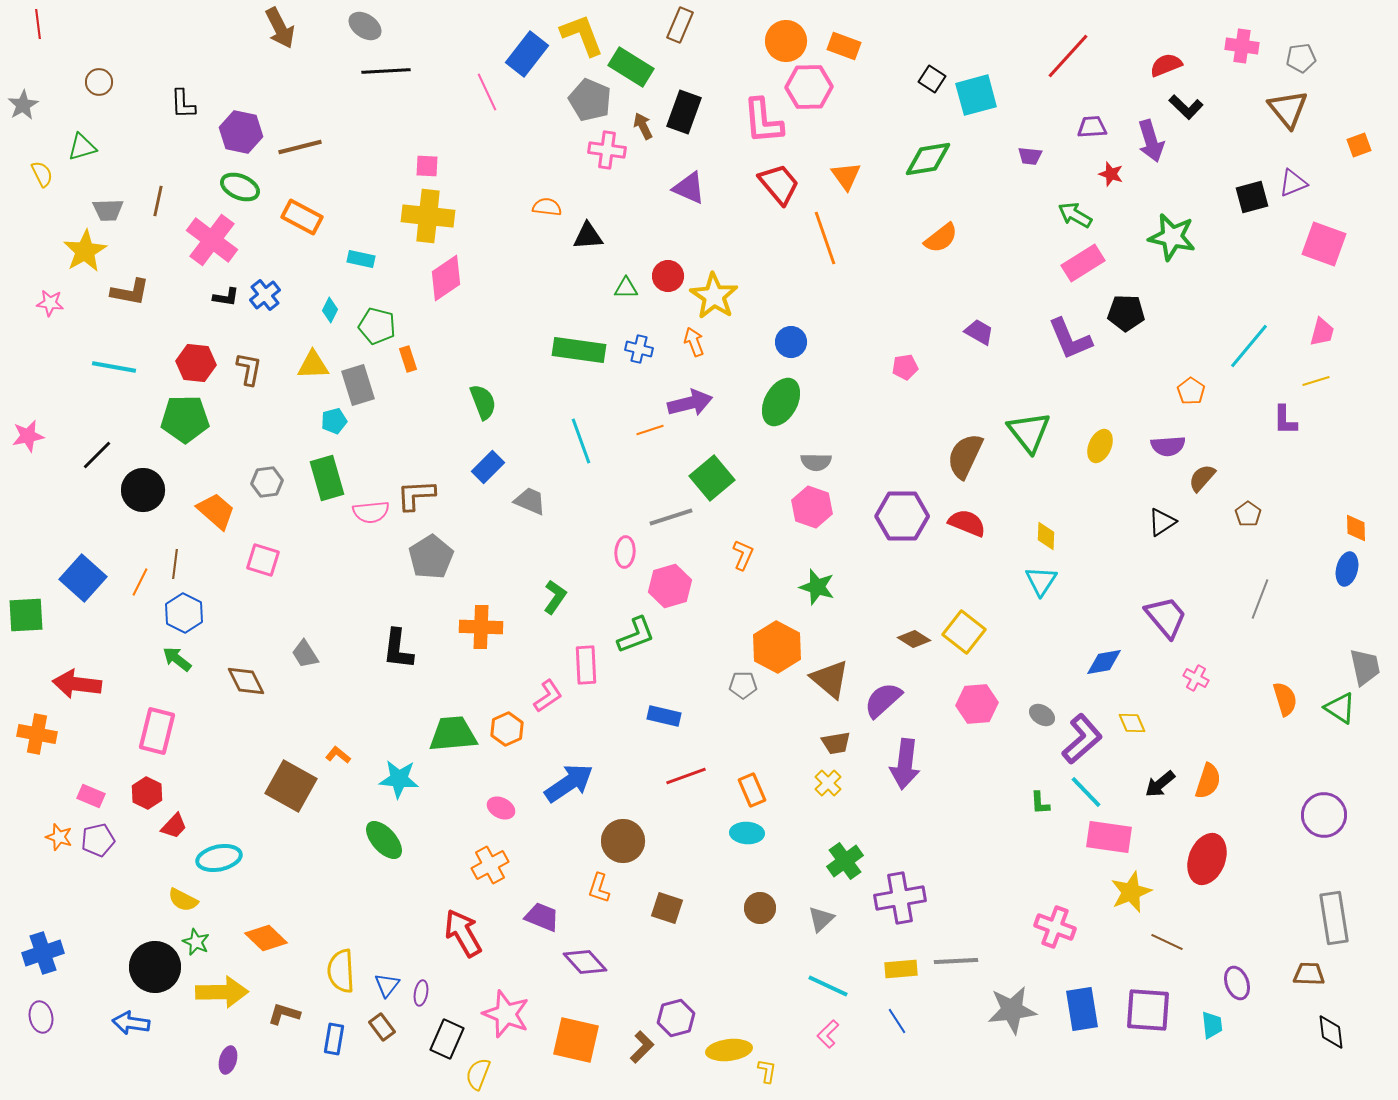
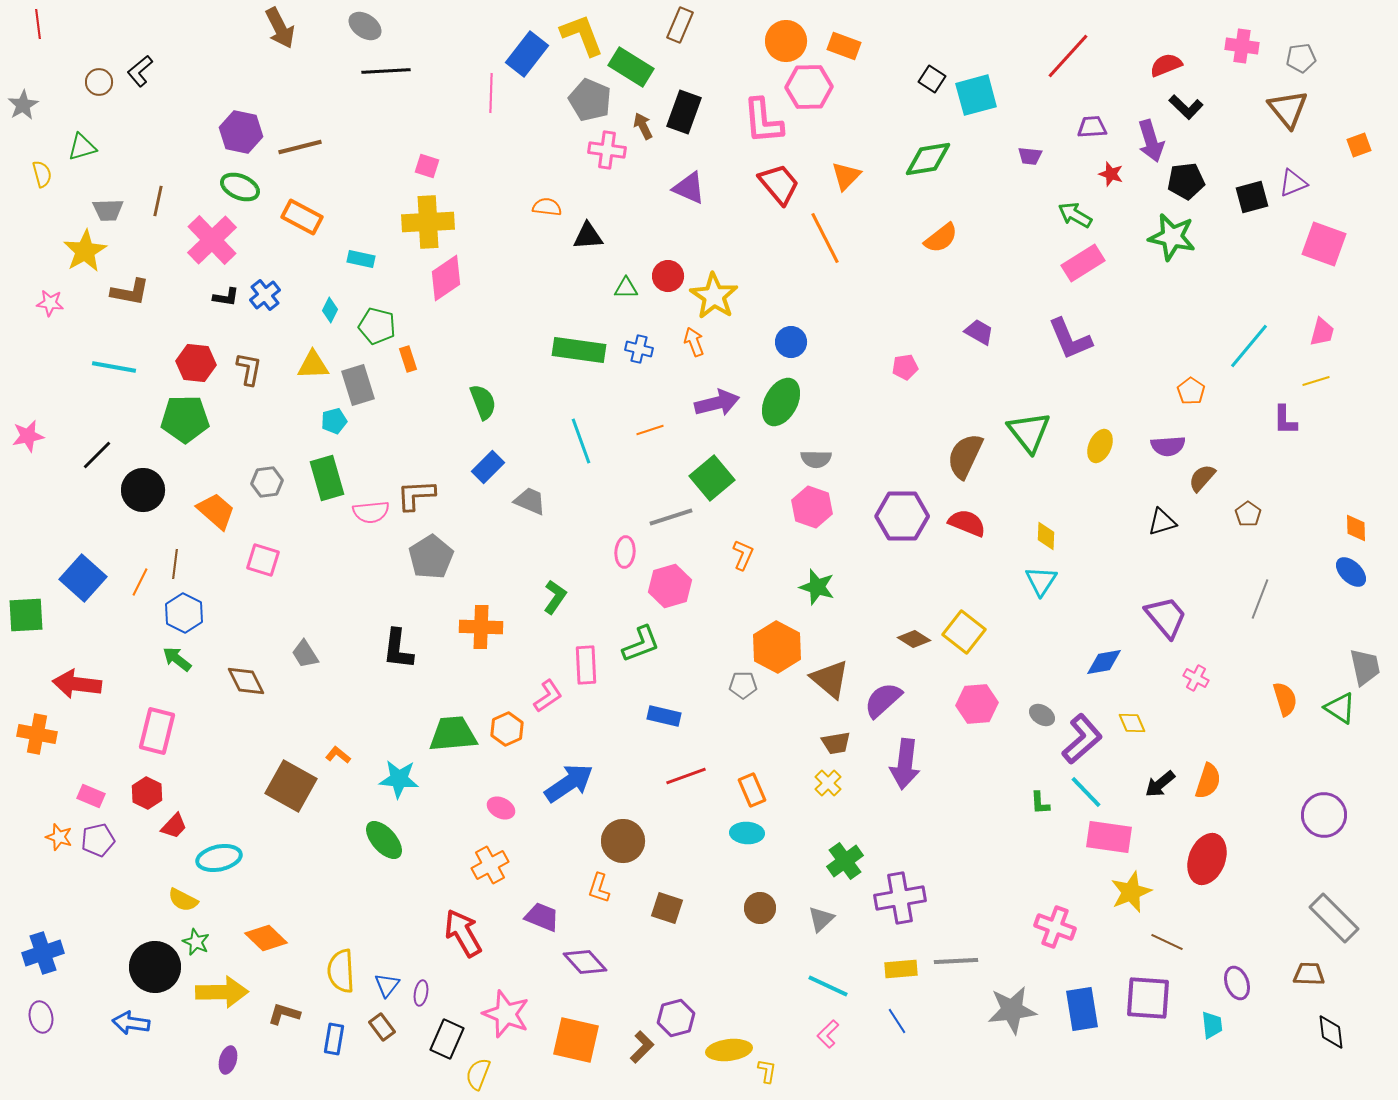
pink line at (487, 92): moved 4 px right, 1 px down; rotated 27 degrees clockwise
black L-shape at (183, 104): moved 43 px left, 33 px up; rotated 52 degrees clockwise
pink square at (427, 166): rotated 15 degrees clockwise
yellow semicircle at (42, 174): rotated 12 degrees clockwise
orange triangle at (846, 176): rotated 20 degrees clockwise
yellow cross at (428, 216): moved 6 px down; rotated 9 degrees counterclockwise
orange line at (825, 238): rotated 8 degrees counterclockwise
pink cross at (212, 240): rotated 9 degrees clockwise
black pentagon at (1126, 313): moved 60 px right, 132 px up; rotated 9 degrees counterclockwise
purple arrow at (690, 403): moved 27 px right
gray semicircle at (816, 462): moved 3 px up
black triangle at (1162, 522): rotated 16 degrees clockwise
blue ellipse at (1347, 569): moved 4 px right, 3 px down; rotated 60 degrees counterclockwise
green L-shape at (636, 635): moved 5 px right, 9 px down
gray rectangle at (1334, 918): rotated 36 degrees counterclockwise
purple square at (1148, 1010): moved 12 px up
